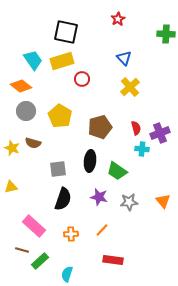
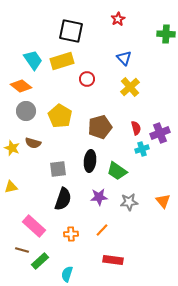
black square: moved 5 px right, 1 px up
red circle: moved 5 px right
cyan cross: rotated 24 degrees counterclockwise
purple star: rotated 18 degrees counterclockwise
